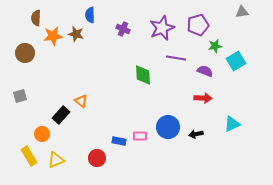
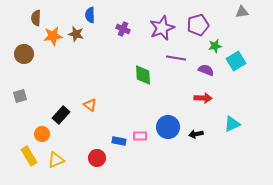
brown circle: moved 1 px left, 1 px down
purple semicircle: moved 1 px right, 1 px up
orange triangle: moved 9 px right, 4 px down
